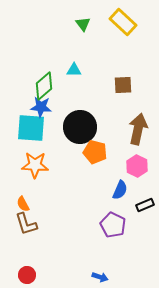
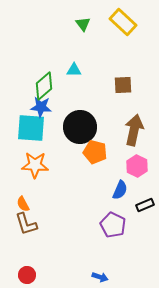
brown arrow: moved 4 px left, 1 px down
